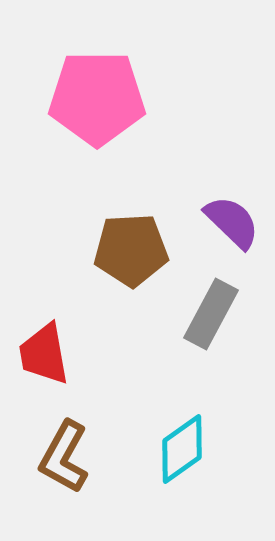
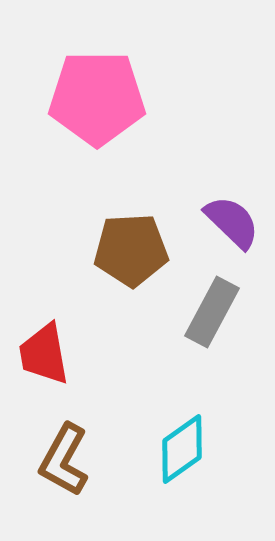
gray rectangle: moved 1 px right, 2 px up
brown L-shape: moved 3 px down
